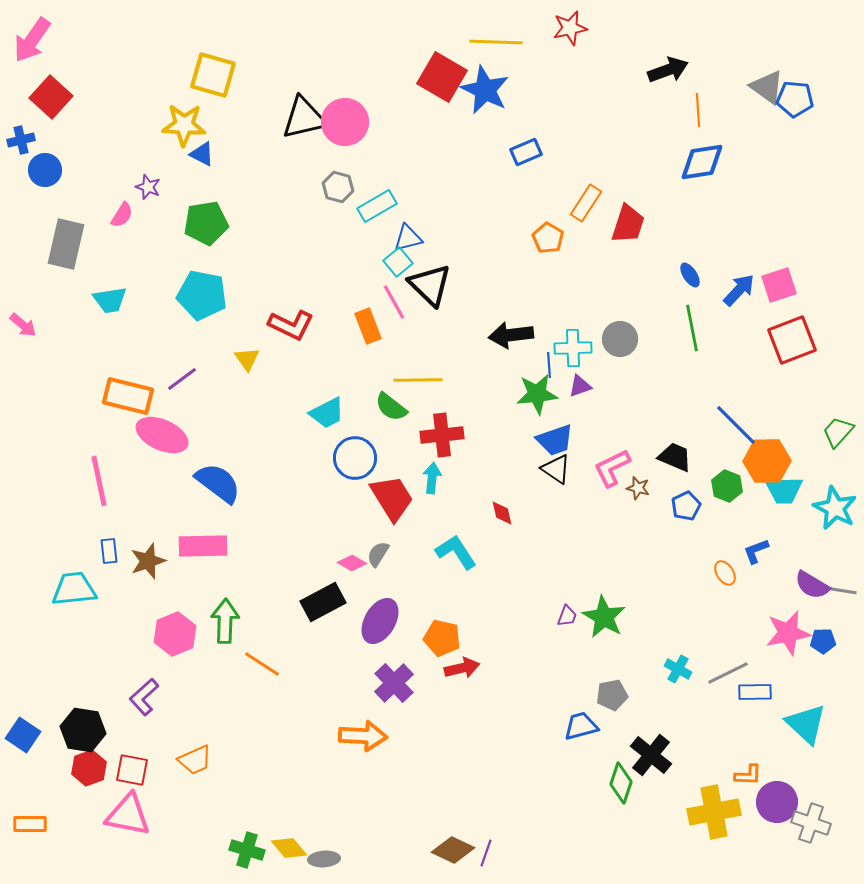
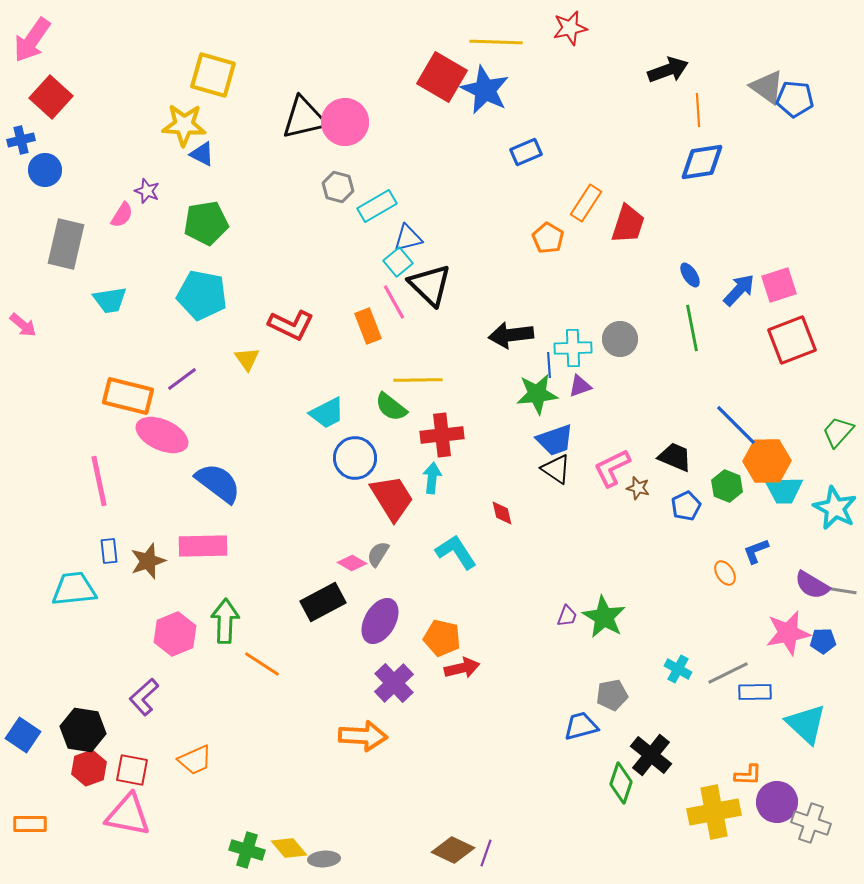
purple star at (148, 187): moved 1 px left, 4 px down
